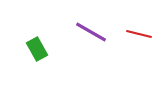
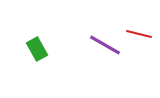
purple line: moved 14 px right, 13 px down
